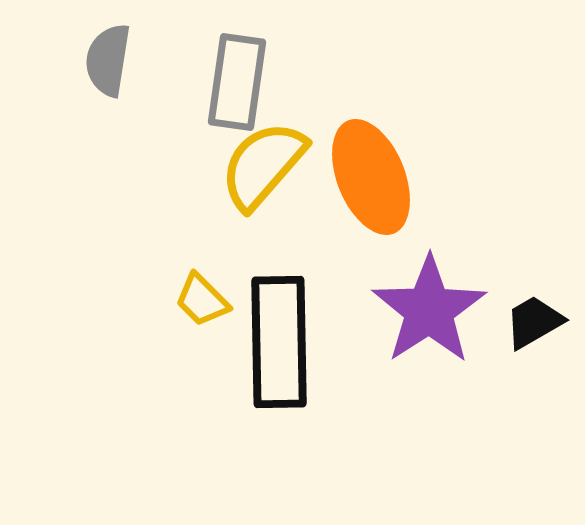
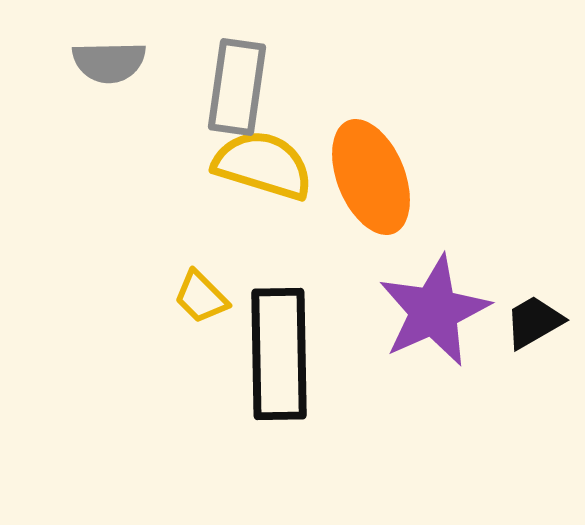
gray semicircle: moved 1 px right, 2 px down; rotated 100 degrees counterclockwise
gray rectangle: moved 5 px down
yellow semicircle: rotated 66 degrees clockwise
yellow trapezoid: moved 1 px left, 3 px up
purple star: moved 5 px right, 1 px down; rotated 9 degrees clockwise
black rectangle: moved 12 px down
